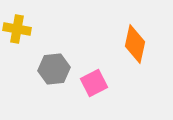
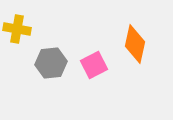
gray hexagon: moved 3 px left, 6 px up
pink square: moved 18 px up
